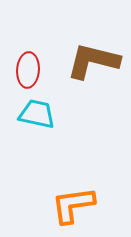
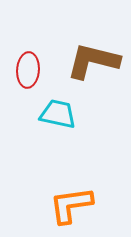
cyan trapezoid: moved 21 px right
orange L-shape: moved 2 px left
